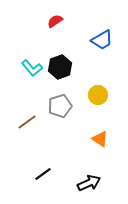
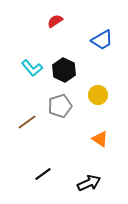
black hexagon: moved 4 px right, 3 px down; rotated 15 degrees counterclockwise
